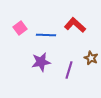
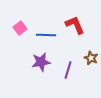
red L-shape: rotated 25 degrees clockwise
purple line: moved 1 px left
